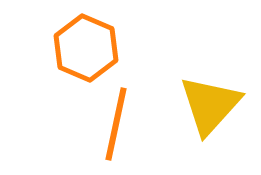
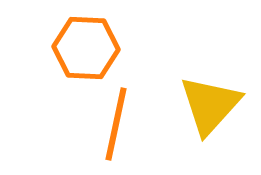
orange hexagon: rotated 20 degrees counterclockwise
